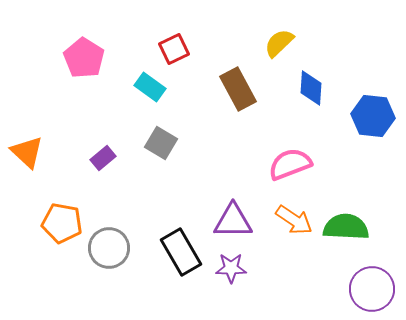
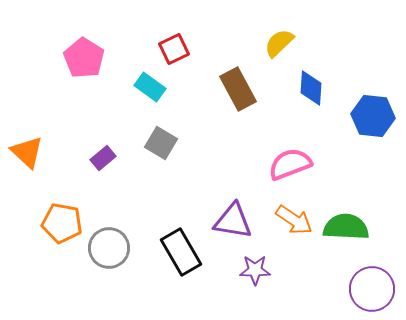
purple triangle: rotated 9 degrees clockwise
purple star: moved 24 px right, 2 px down
